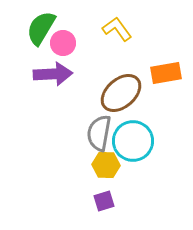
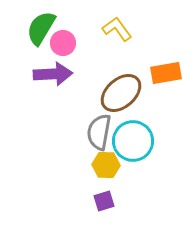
gray semicircle: moved 1 px up
